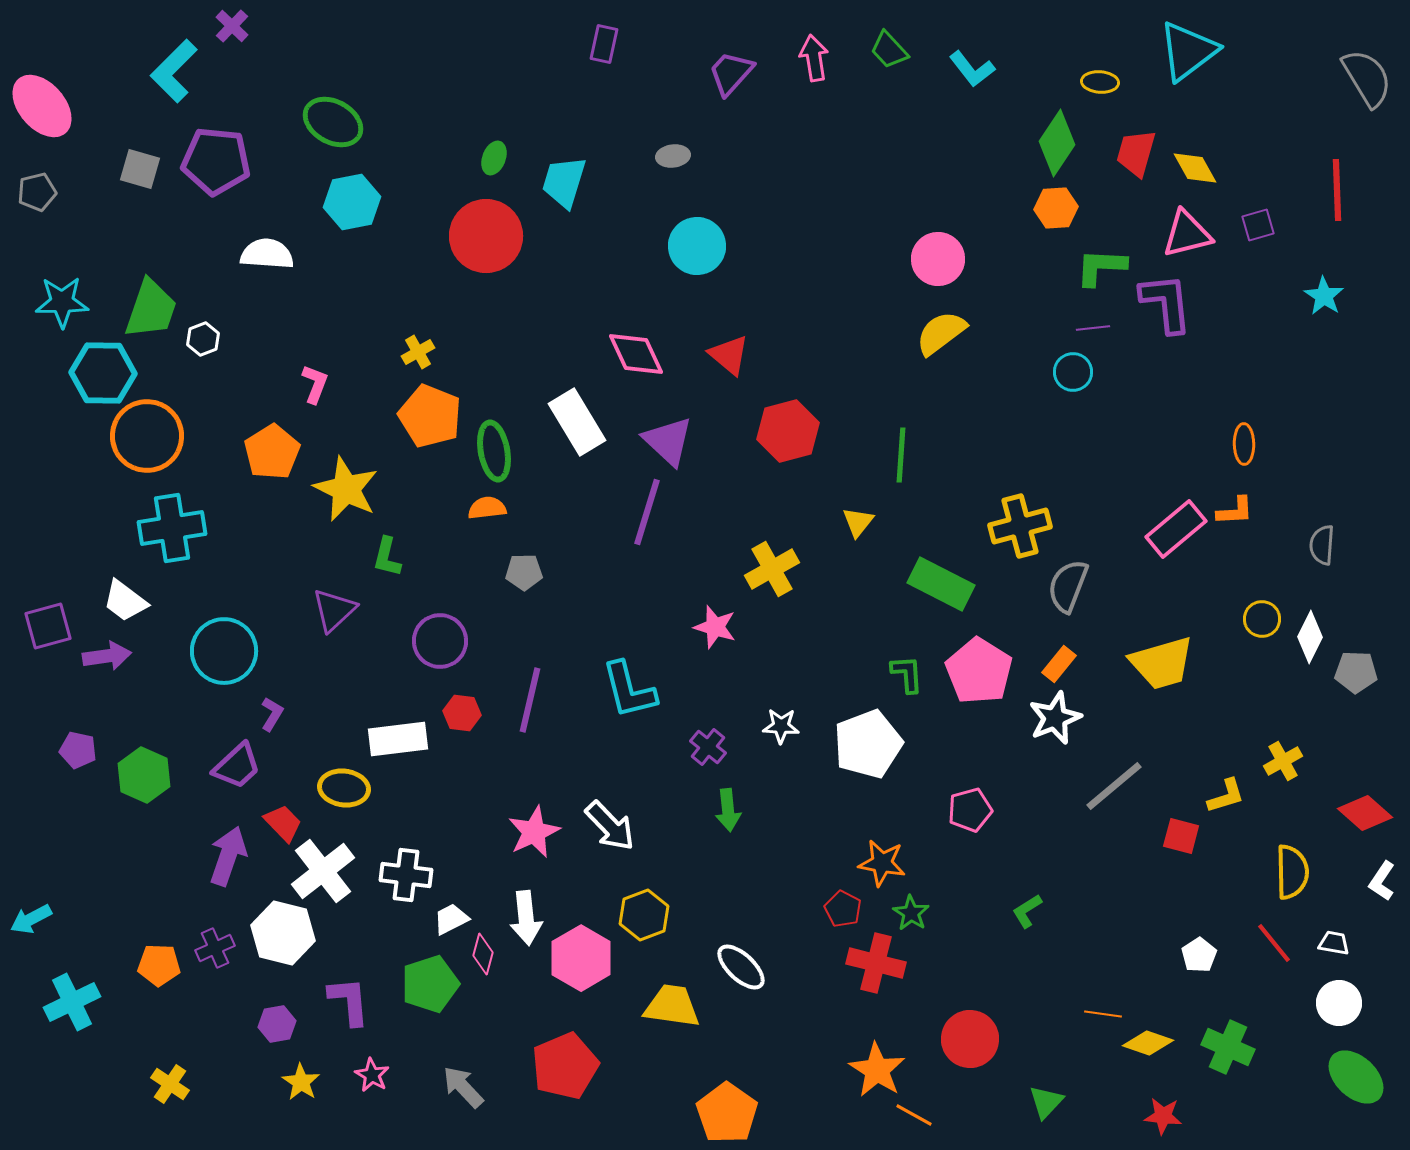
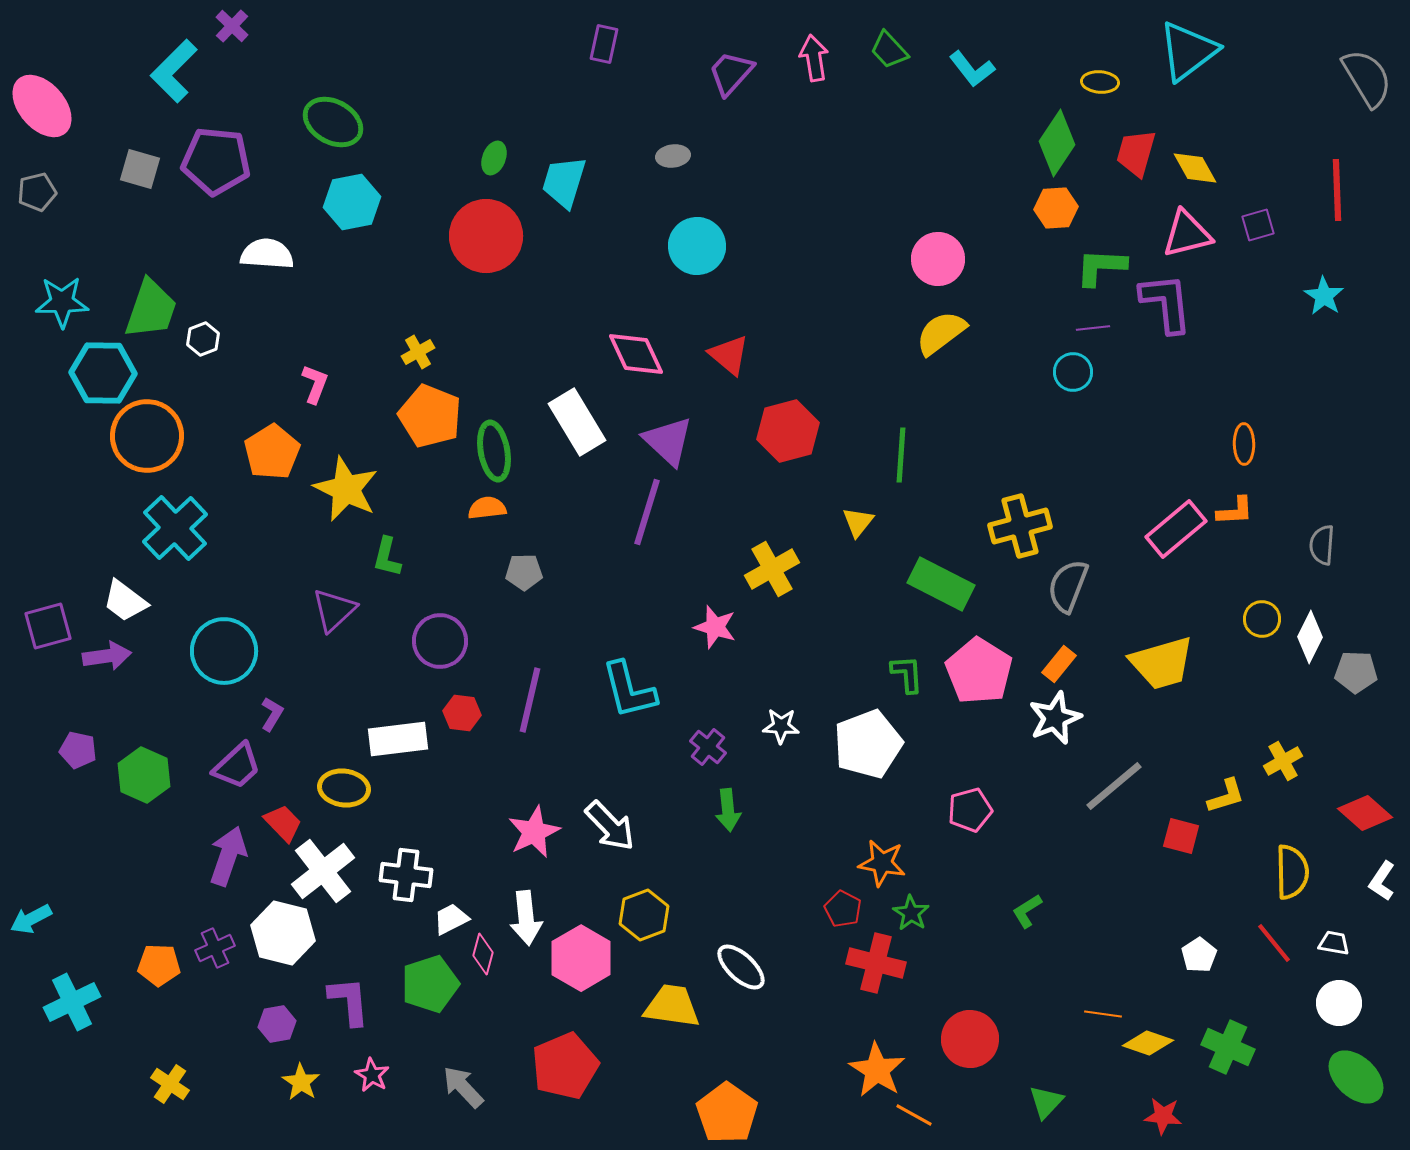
cyan cross at (172, 528): moved 3 px right; rotated 34 degrees counterclockwise
